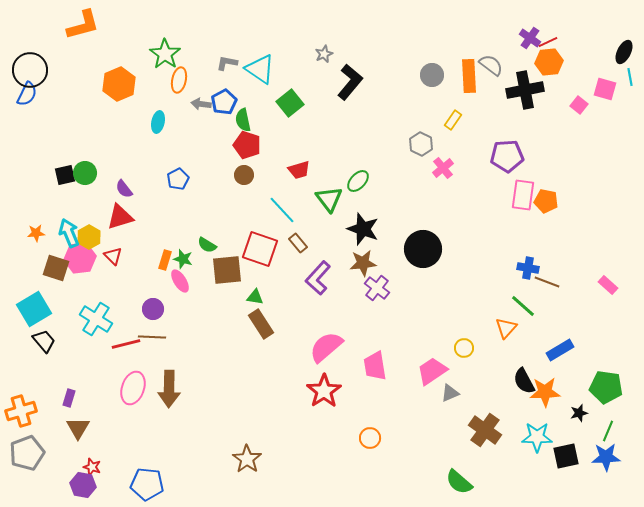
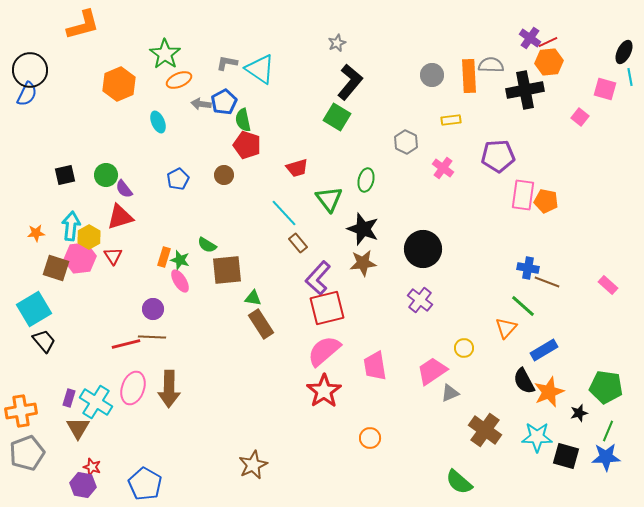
gray star at (324, 54): moved 13 px right, 11 px up
gray semicircle at (491, 65): rotated 35 degrees counterclockwise
orange ellipse at (179, 80): rotated 55 degrees clockwise
green square at (290, 103): moved 47 px right, 14 px down; rotated 20 degrees counterclockwise
pink square at (579, 105): moved 1 px right, 12 px down
yellow rectangle at (453, 120): moved 2 px left; rotated 48 degrees clockwise
cyan ellipse at (158, 122): rotated 35 degrees counterclockwise
gray hexagon at (421, 144): moved 15 px left, 2 px up
purple pentagon at (507, 156): moved 9 px left
pink cross at (443, 168): rotated 15 degrees counterclockwise
red trapezoid at (299, 170): moved 2 px left, 2 px up
green circle at (85, 173): moved 21 px right, 2 px down
brown circle at (244, 175): moved 20 px left
green ellipse at (358, 181): moved 8 px right, 1 px up; rotated 30 degrees counterclockwise
cyan line at (282, 210): moved 2 px right, 3 px down
cyan arrow at (69, 233): moved 2 px right, 7 px up; rotated 28 degrees clockwise
red square at (260, 249): moved 67 px right, 59 px down; rotated 33 degrees counterclockwise
red triangle at (113, 256): rotated 12 degrees clockwise
green star at (183, 259): moved 3 px left, 1 px down
orange rectangle at (165, 260): moved 1 px left, 3 px up
purple cross at (377, 288): moved 43 px right, 12 px down
green triangle at (255, 297): moved 2 px left, 1 px down
cyan cross at (96, 319): moved 83 px down
pink semicircle at (326, 347): moved 2 px left, 4 px down
blue rectangle at (560, 350): moved 16 px left
orange star at (545, 392): moved 4 px right; rotated 20 degrees counterclockwise
orange cross at (21, 411): rotated 8 degrees clockwise
black square at (566, 456): rotated 28 degrees clockwise
brown star at (247, 459): moved 6 px right, 6 px down; rotated 12 degrees clockwise
blue pentagon at (147, 484): moved 2 px left; rotated 24 degrees clockwise
